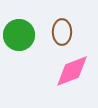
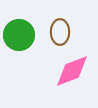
brown ellipse: moved 2 px left
